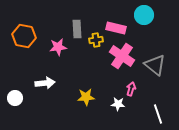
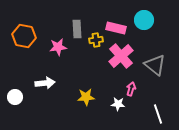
cyan circle: moved 5 px down
pink cross: moved 1 px left; rotated 15 degrees clockwise
white circle: moved 1 px up
